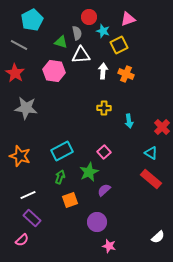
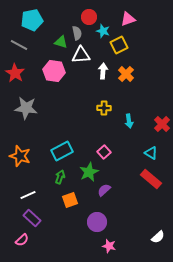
cyan pentagon: rotated 15 degrees clockwise
orange cross: rotated 21 degrees clockwise
red cross: moved 3 px up
